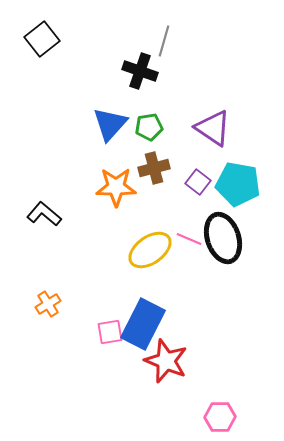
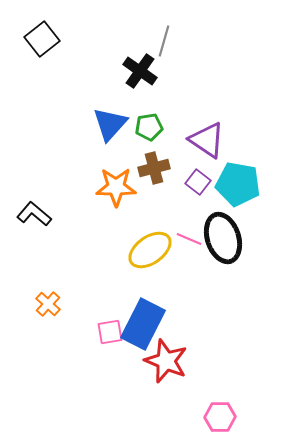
black cross: rotated 16 degrees clockwise
purple triangle: moved 6 px left, 12 px down
black L-shape: moved 10 px left
orange cross: rotated 15 degrees counterclockwise
